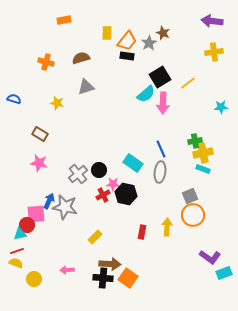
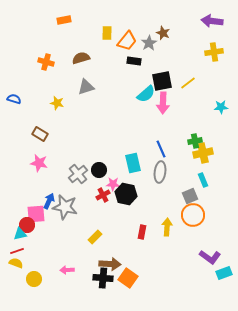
black rectangle at (127, 56): moved 7 px right, 5 px down
black square at (160, 77): moved 2 px right, 4 px down; rotated 20 degrees clockwise
cyan rectangle at (133, 163): rotated 42 degrees clockwise
cyan rectangle at (203, 169): moved 11 px down; rotated 48 degrees clockwise
